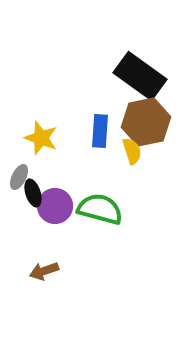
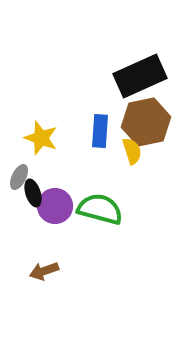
black rectangle: rotated 60 degrees counterclockwise
